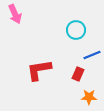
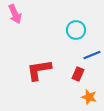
orange star: rotated 14 degrees clockwise
